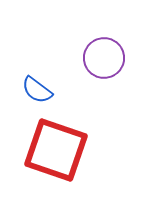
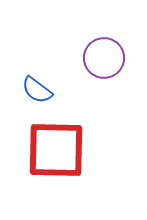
red square: rotated 18 degrees counterclockwise
